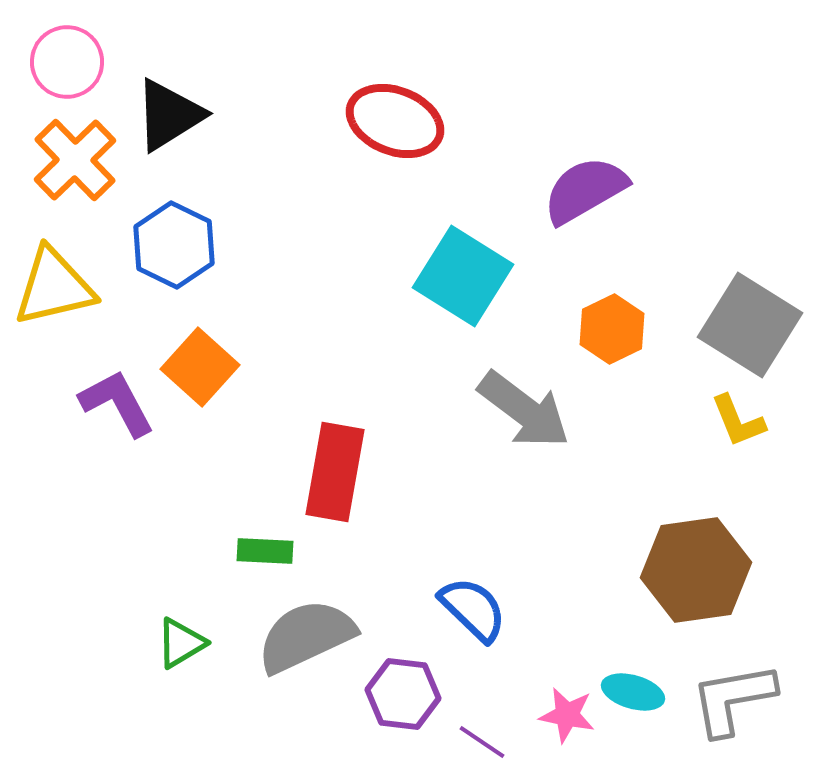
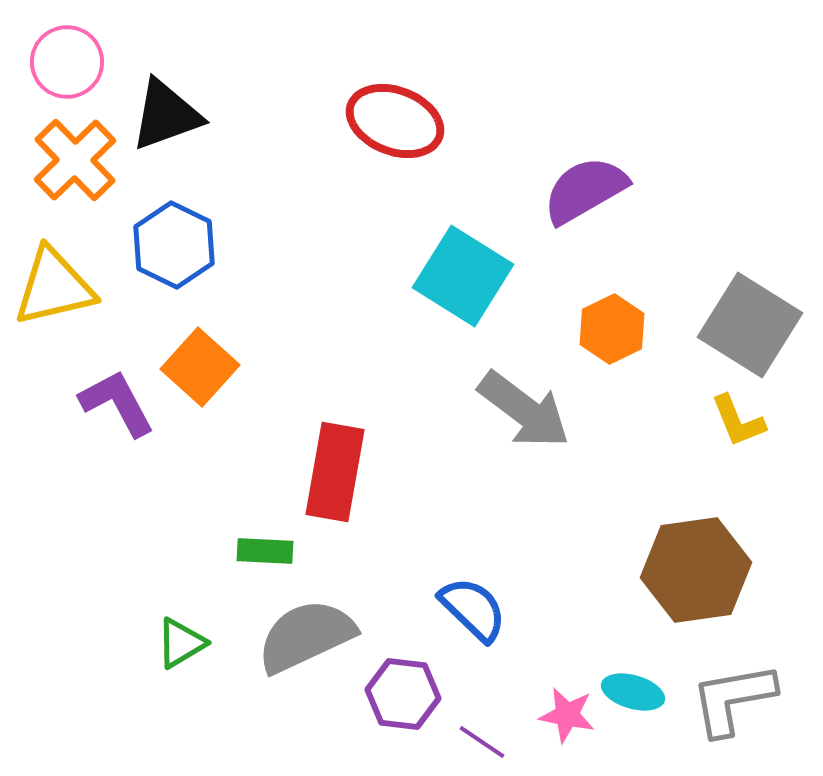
black triangle: moved 3 px left; rotated 12 degrees clockwise
